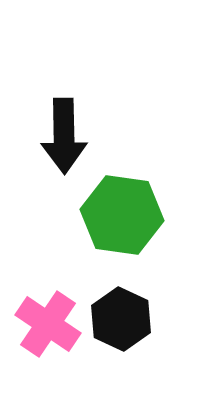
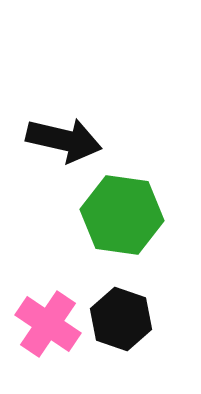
black arrow: moved 4 px down; rotated 76 degrees counterclockwise
black hexagon: rotated 6 degrees counterclockwise
